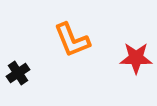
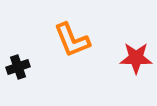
black cross: moved 6 px up; rotated 15 degrees clockwise
